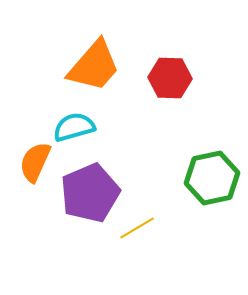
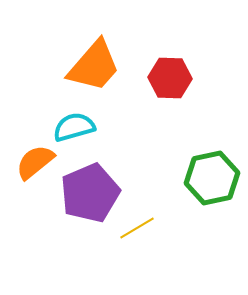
orange semicircle: rotated 27 degrees clockwise
